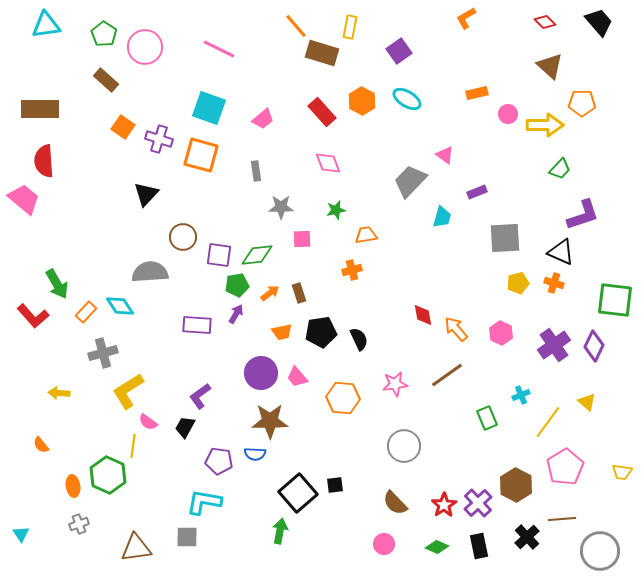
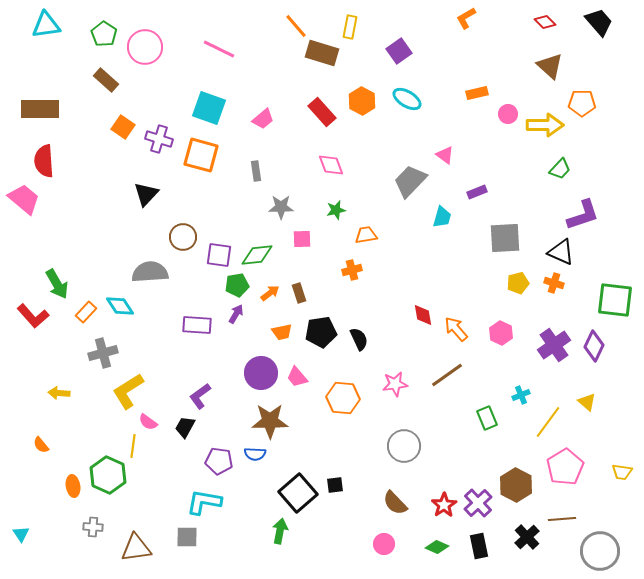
pink diamond at (328, 163): moved 3 px right, 2 px down
gray cross at (79, 524): moved 14 px right, 3 px down; rotated 24 degrees clockwise
